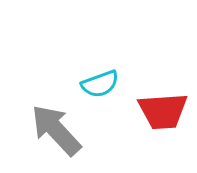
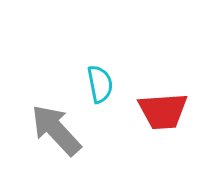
cyan semicircle: rotated 81 degrees counterclockwise
